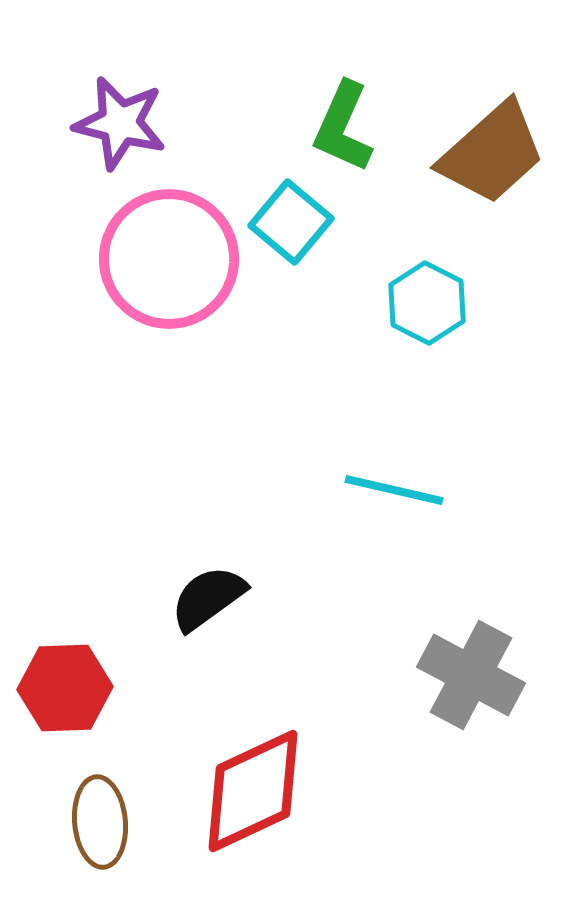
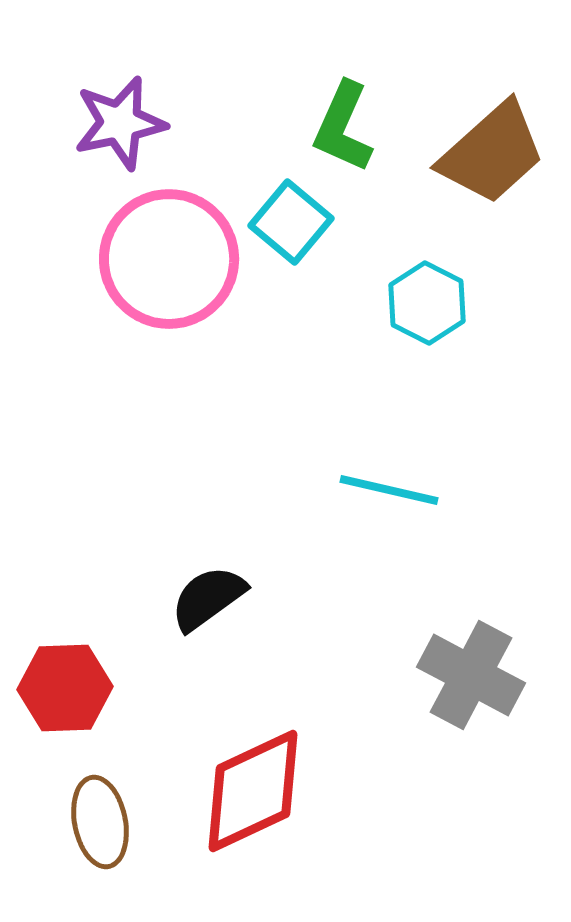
purple star: rotated 26 degrees counterclockwise
cyan line: moved 5 px left
brown ellipse: rotated 6 degrees counterclockwise
